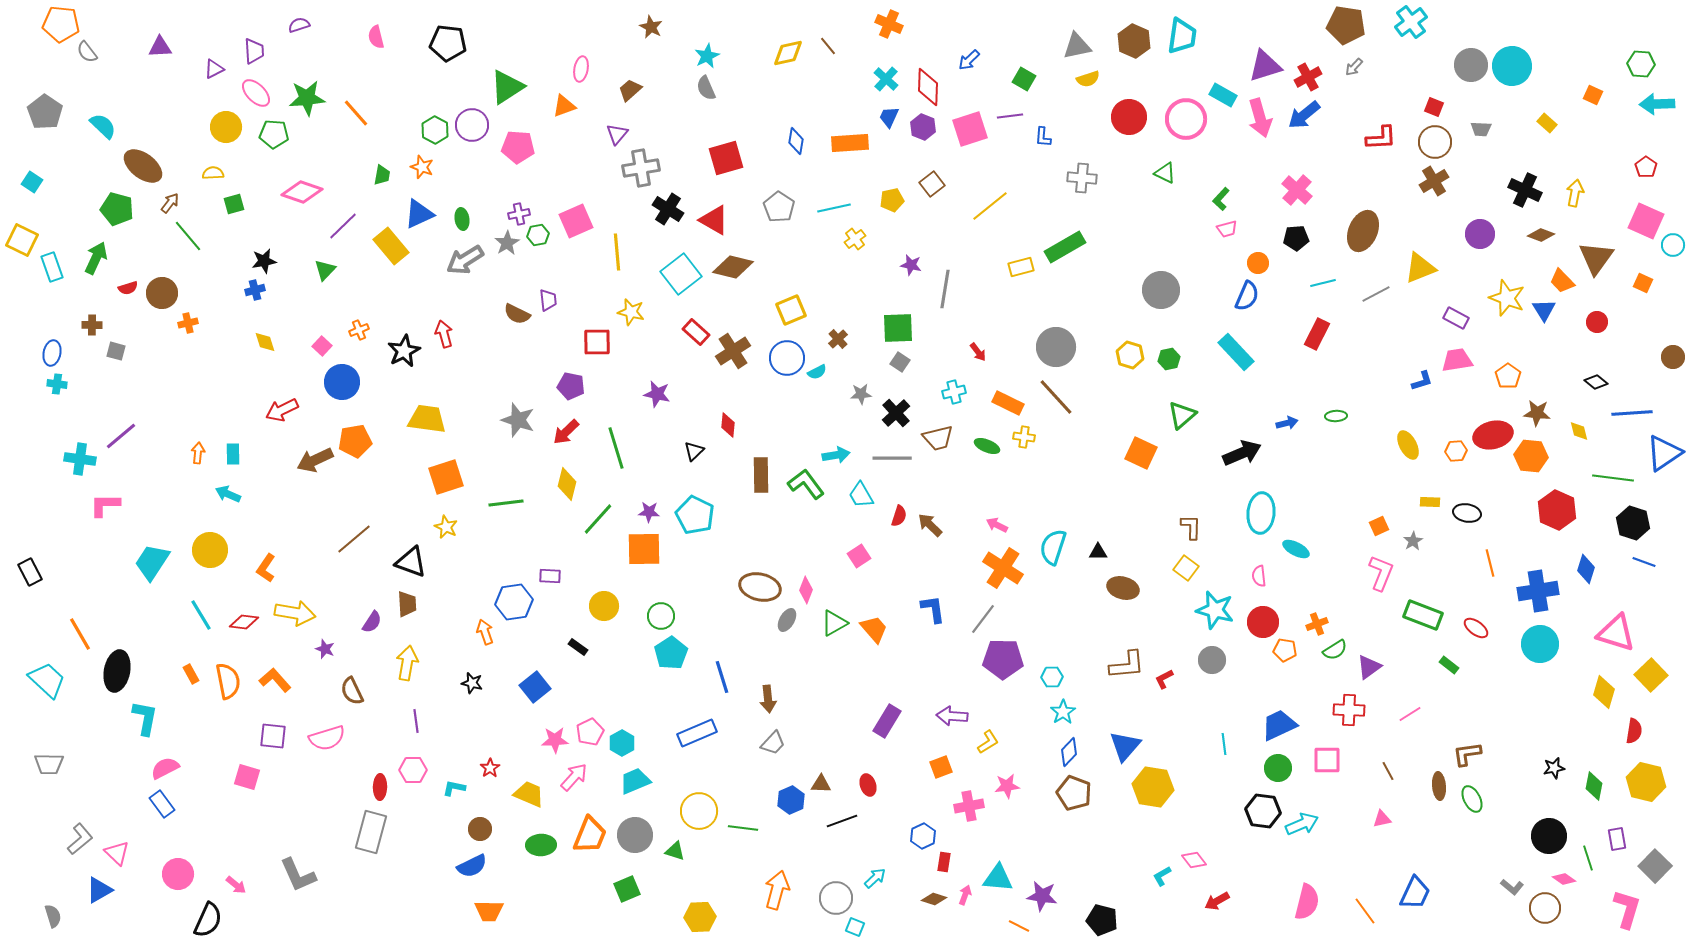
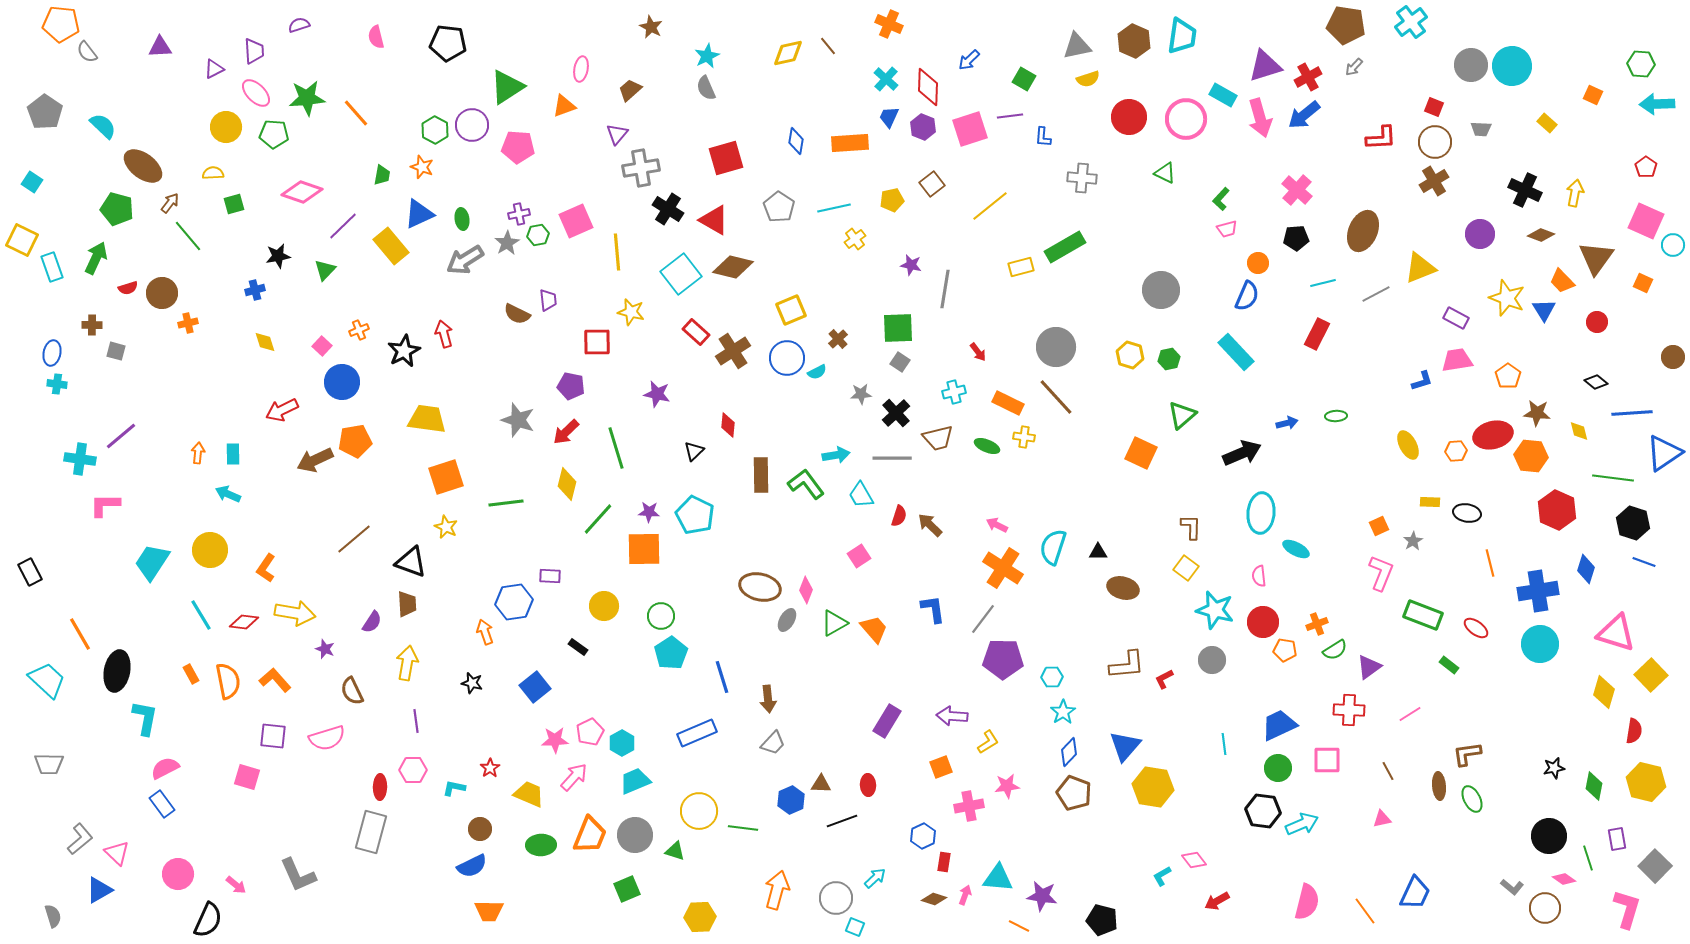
black star at (264, 261): moved 14 px right, 5 px up
red ellipse at (868, 785): rotated 15 degrees clockwise
